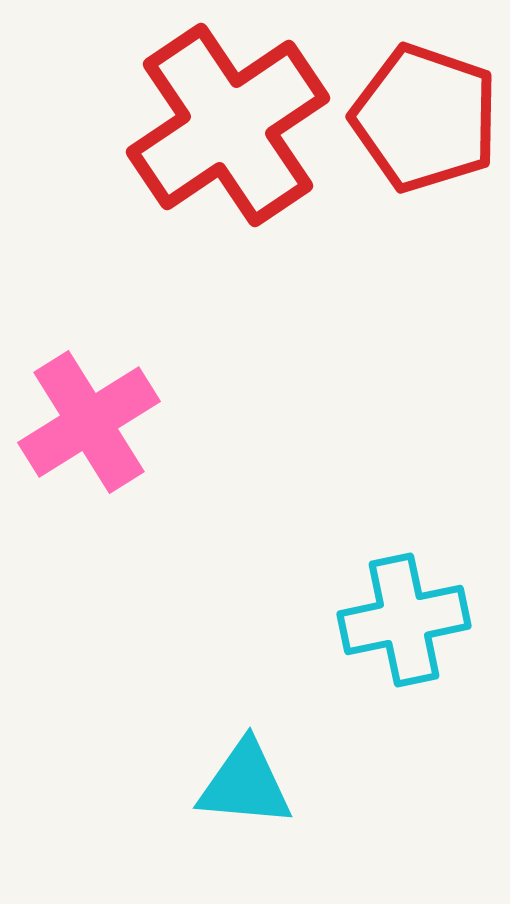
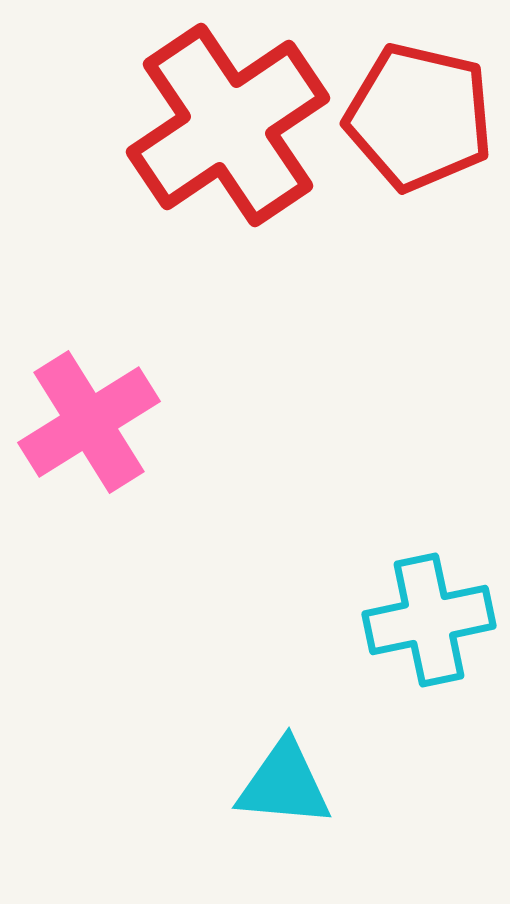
red pentagon: moved 6 px left, 1 px up; rotated 6 degrees counterclockwise
cyan cross: moved 25 px right
cyan triangle: moved 39 px right
